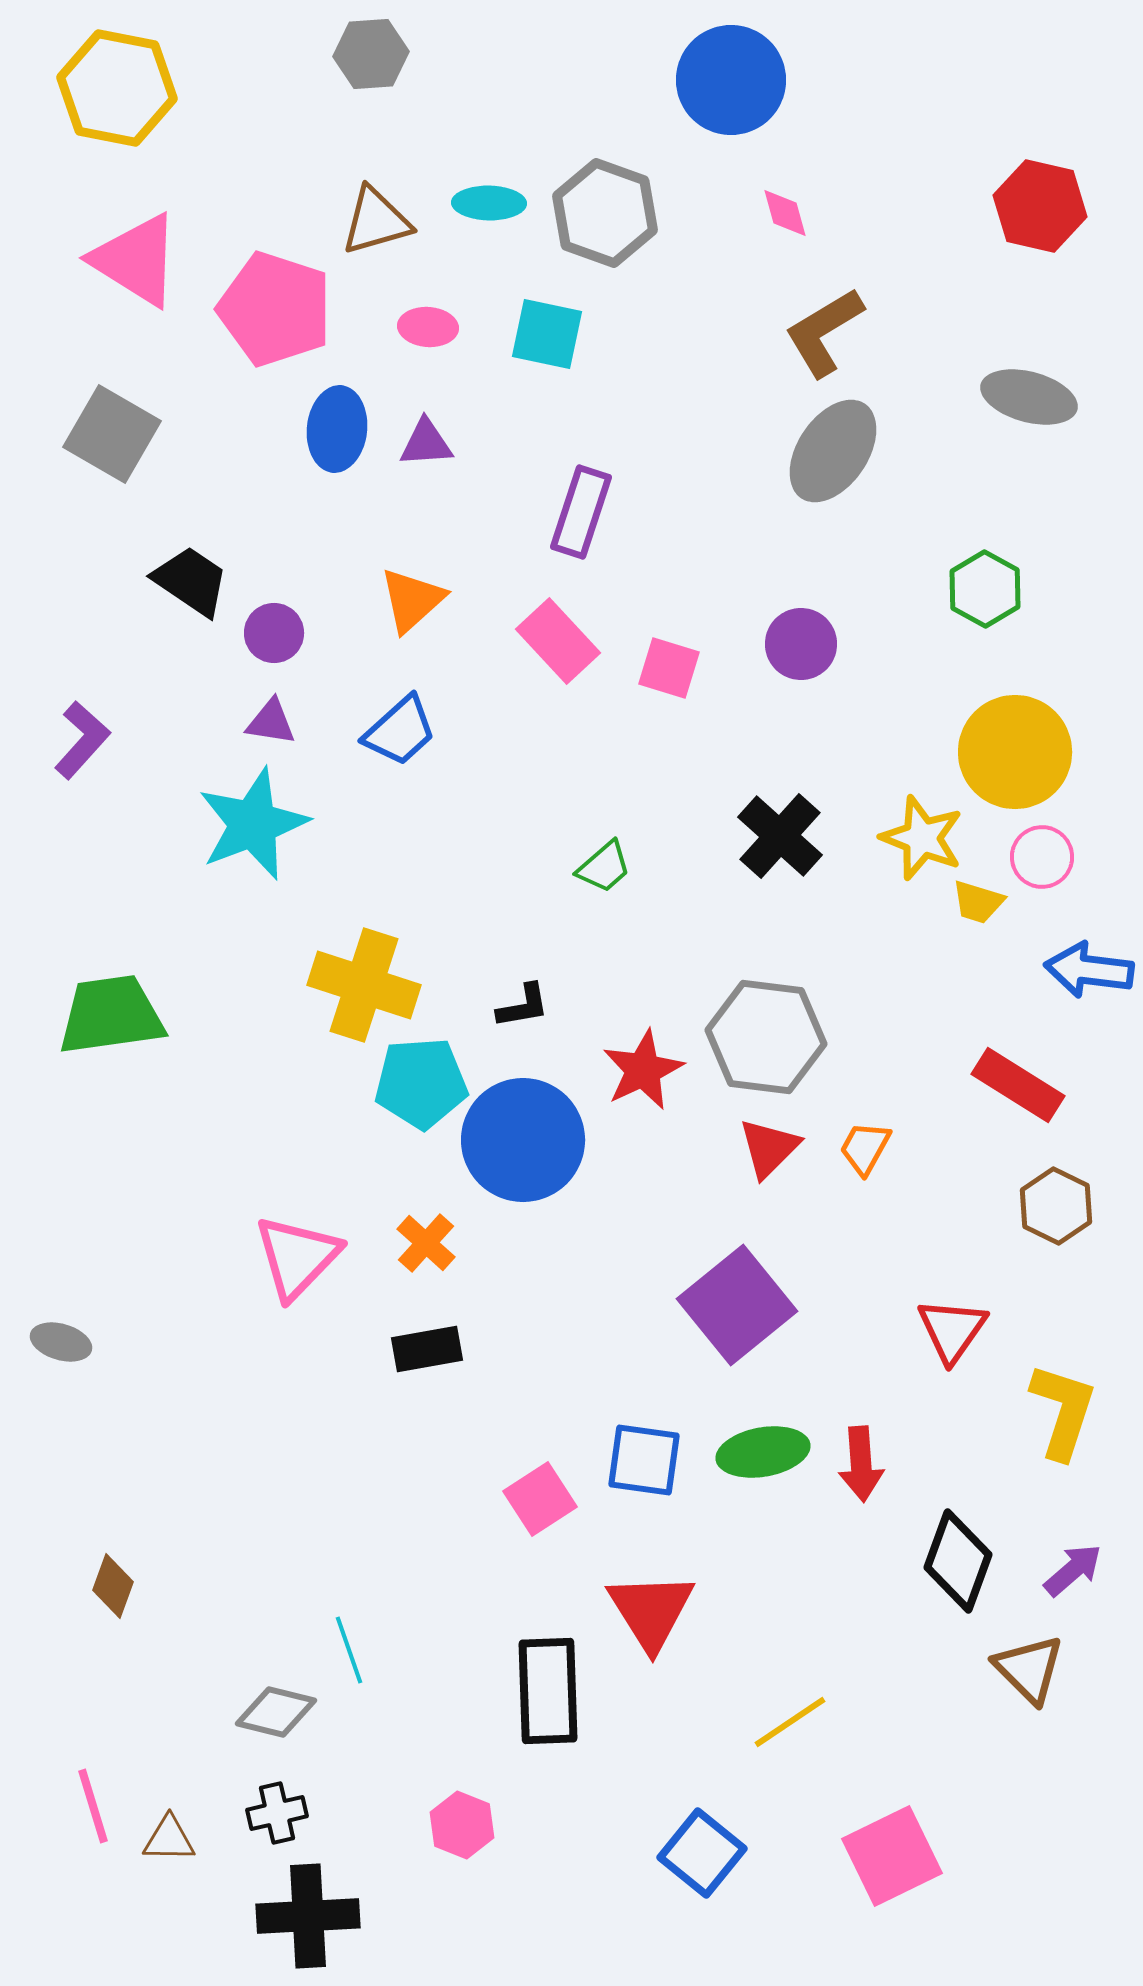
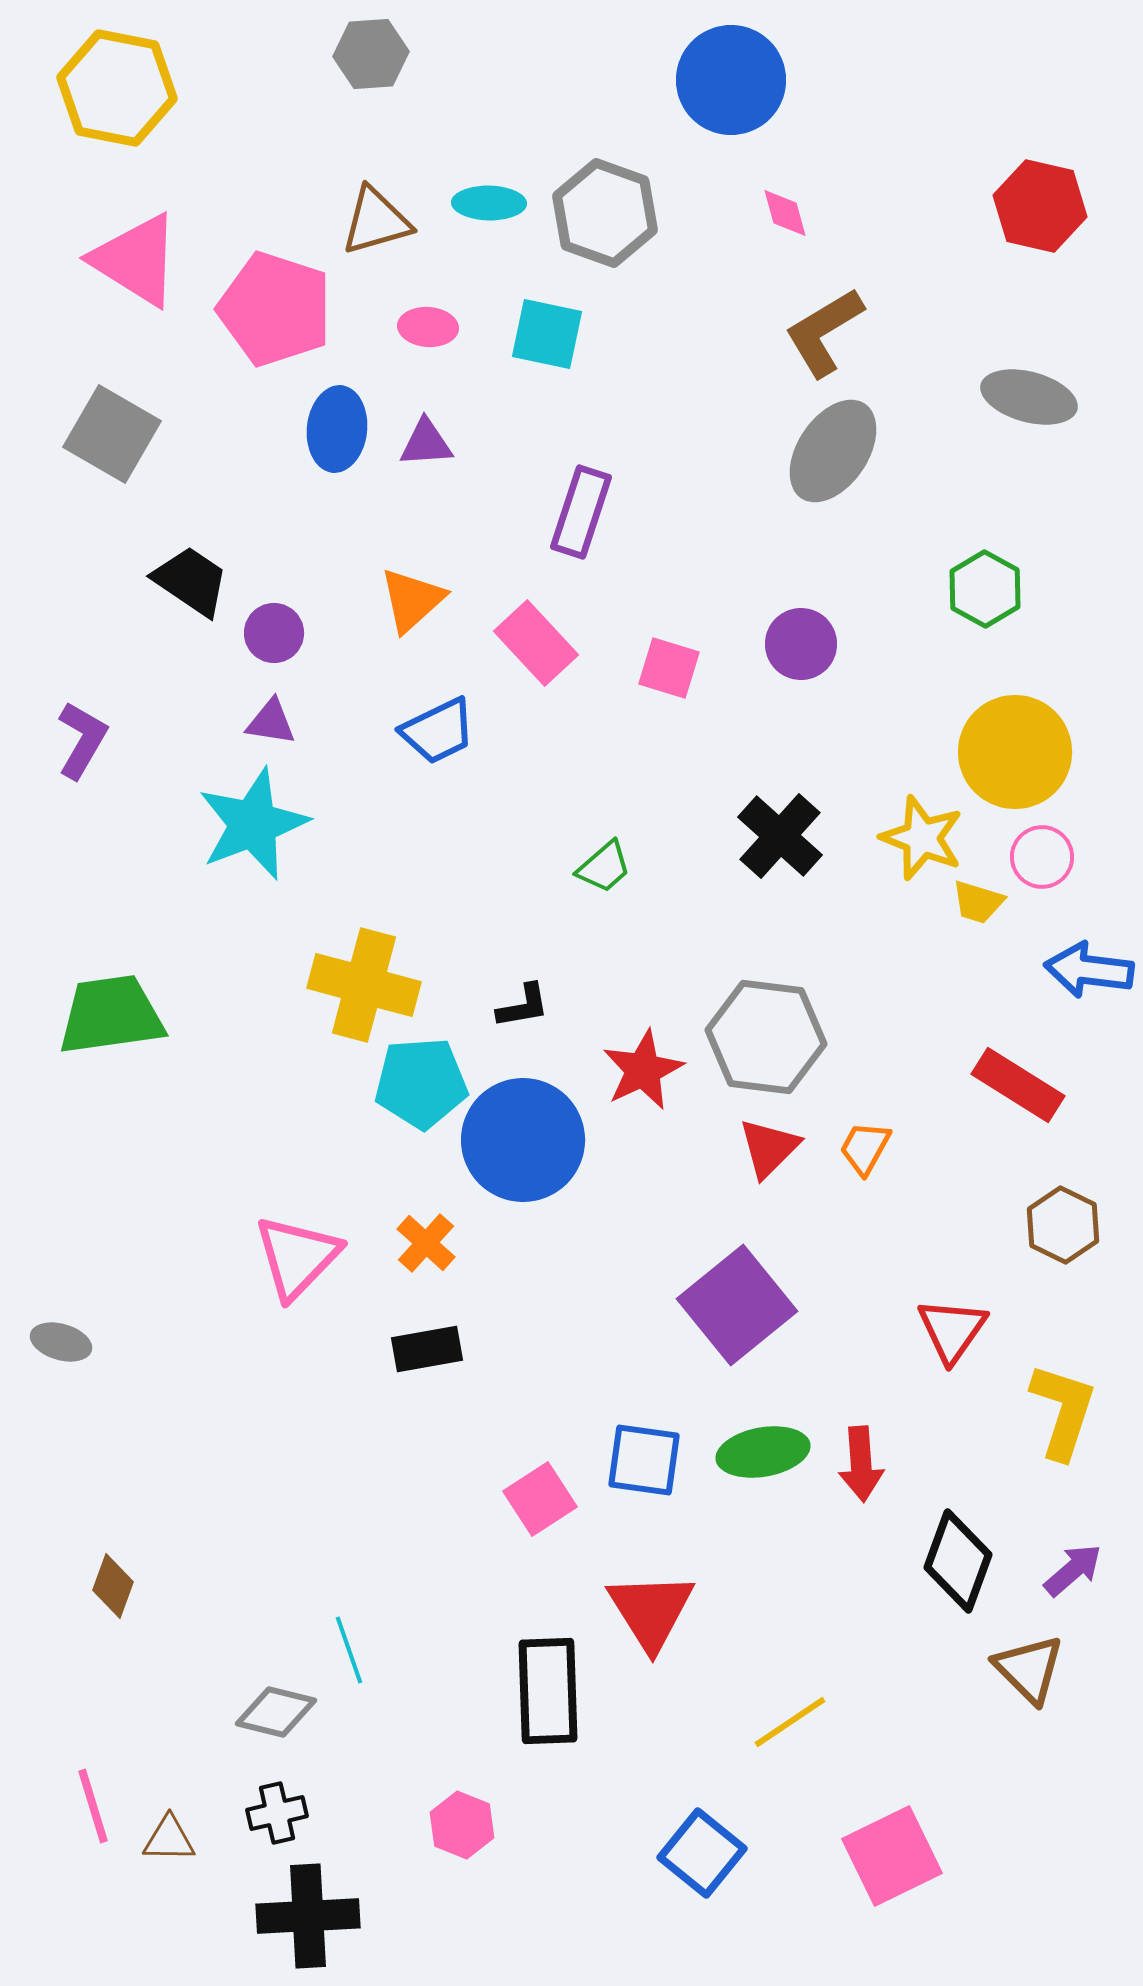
pink rectangle at (558, 641): moved 22 px left, 2 px down
blue trapezoid at (400, 731): moved 38 px right; rotated 16 degrees clockwise
purple L-shape at (82, 740): rotated 12 degrees counterclockwise
yellow cross at (364, 985): rotated 3 degrees counterclockwise
brown hexagon at (1056, 1206): moved 7 px right, 19 px down
